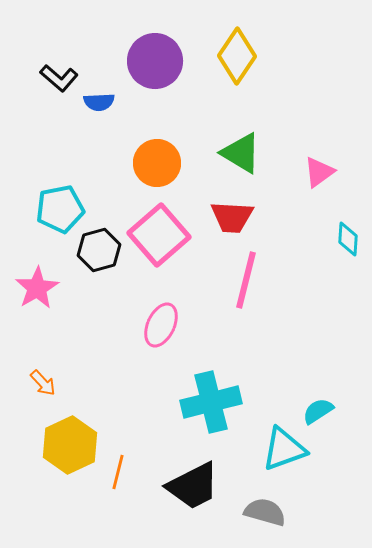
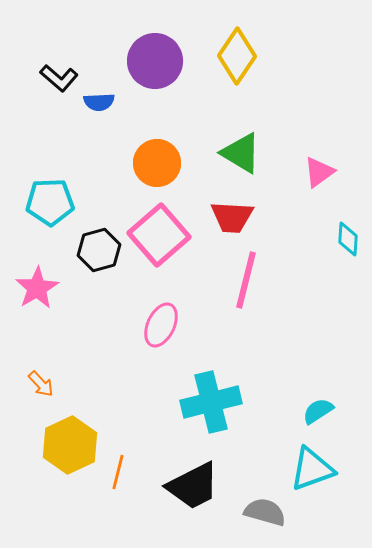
cyan pentagon: moved 10 px left, 7 px up; rotated 9 degrees clockwise
orange arrow: moved 2 px left, 1 px down
cyan triangle: moved 28 px right, 20 px down
